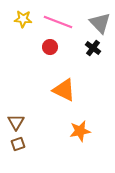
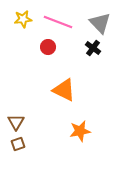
yellow star: rotated 12 degrees counterclockwise
red circle: moved 2 px left
